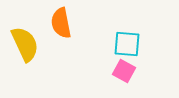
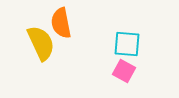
yellow semicircle: moved 16 px right, 1 px up
